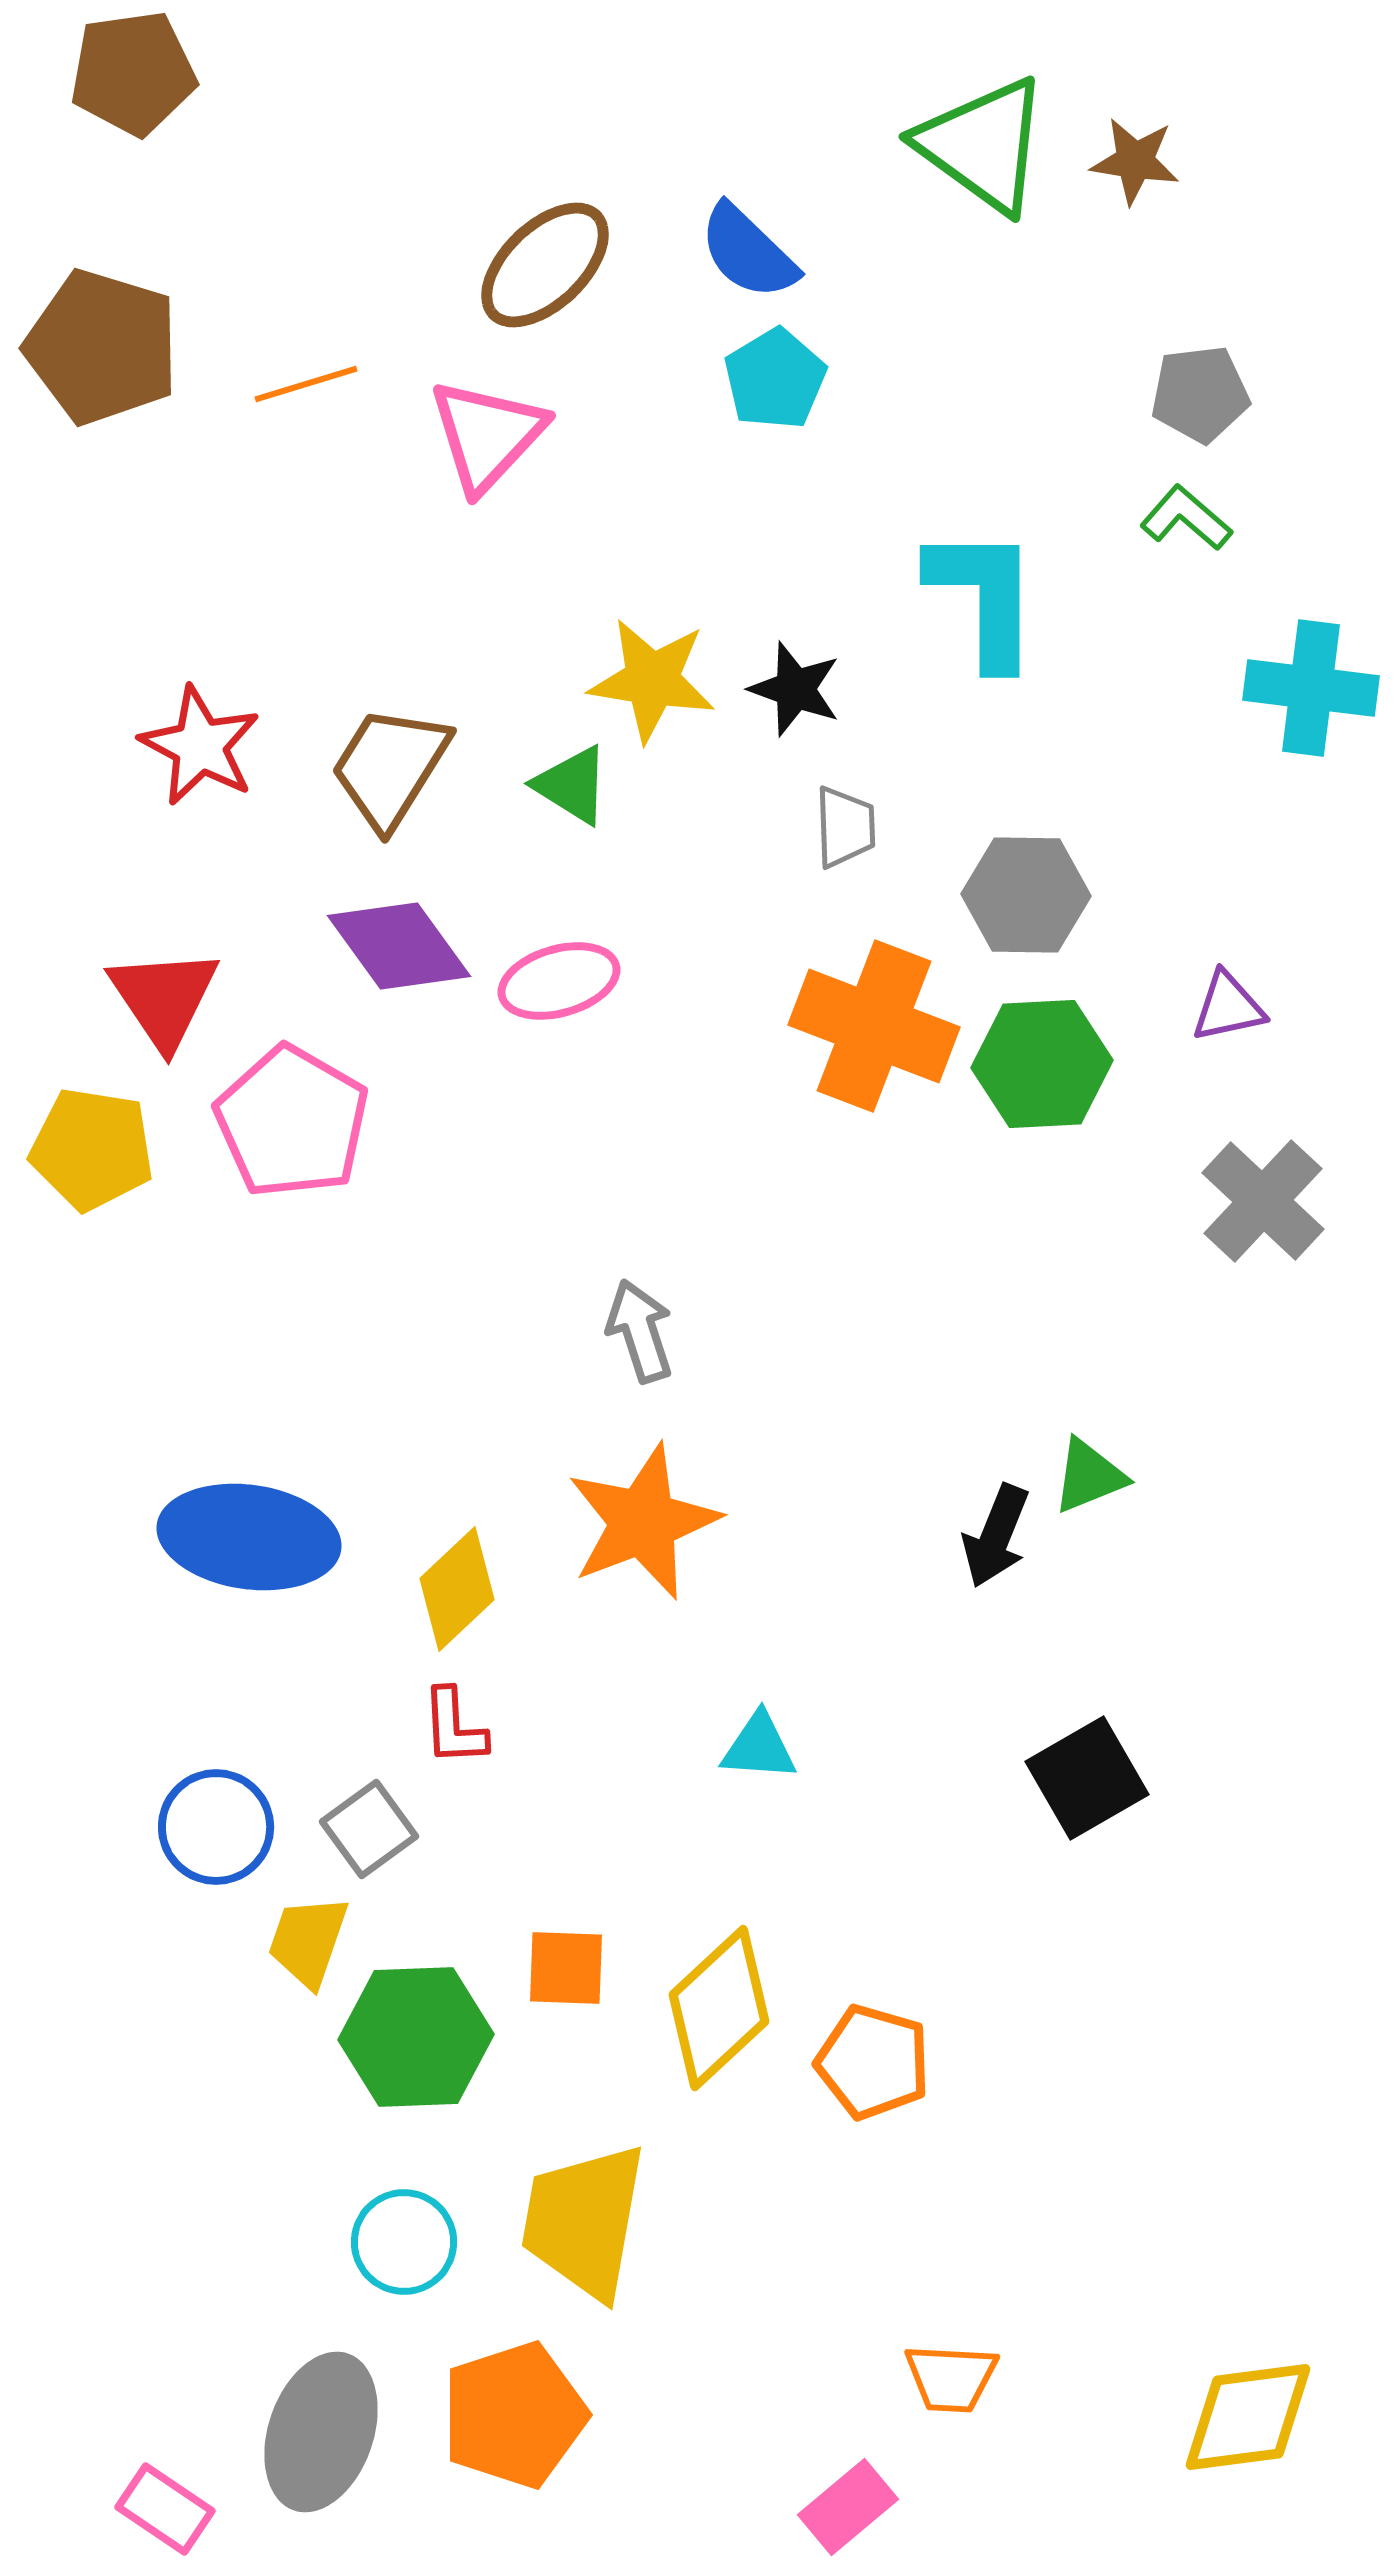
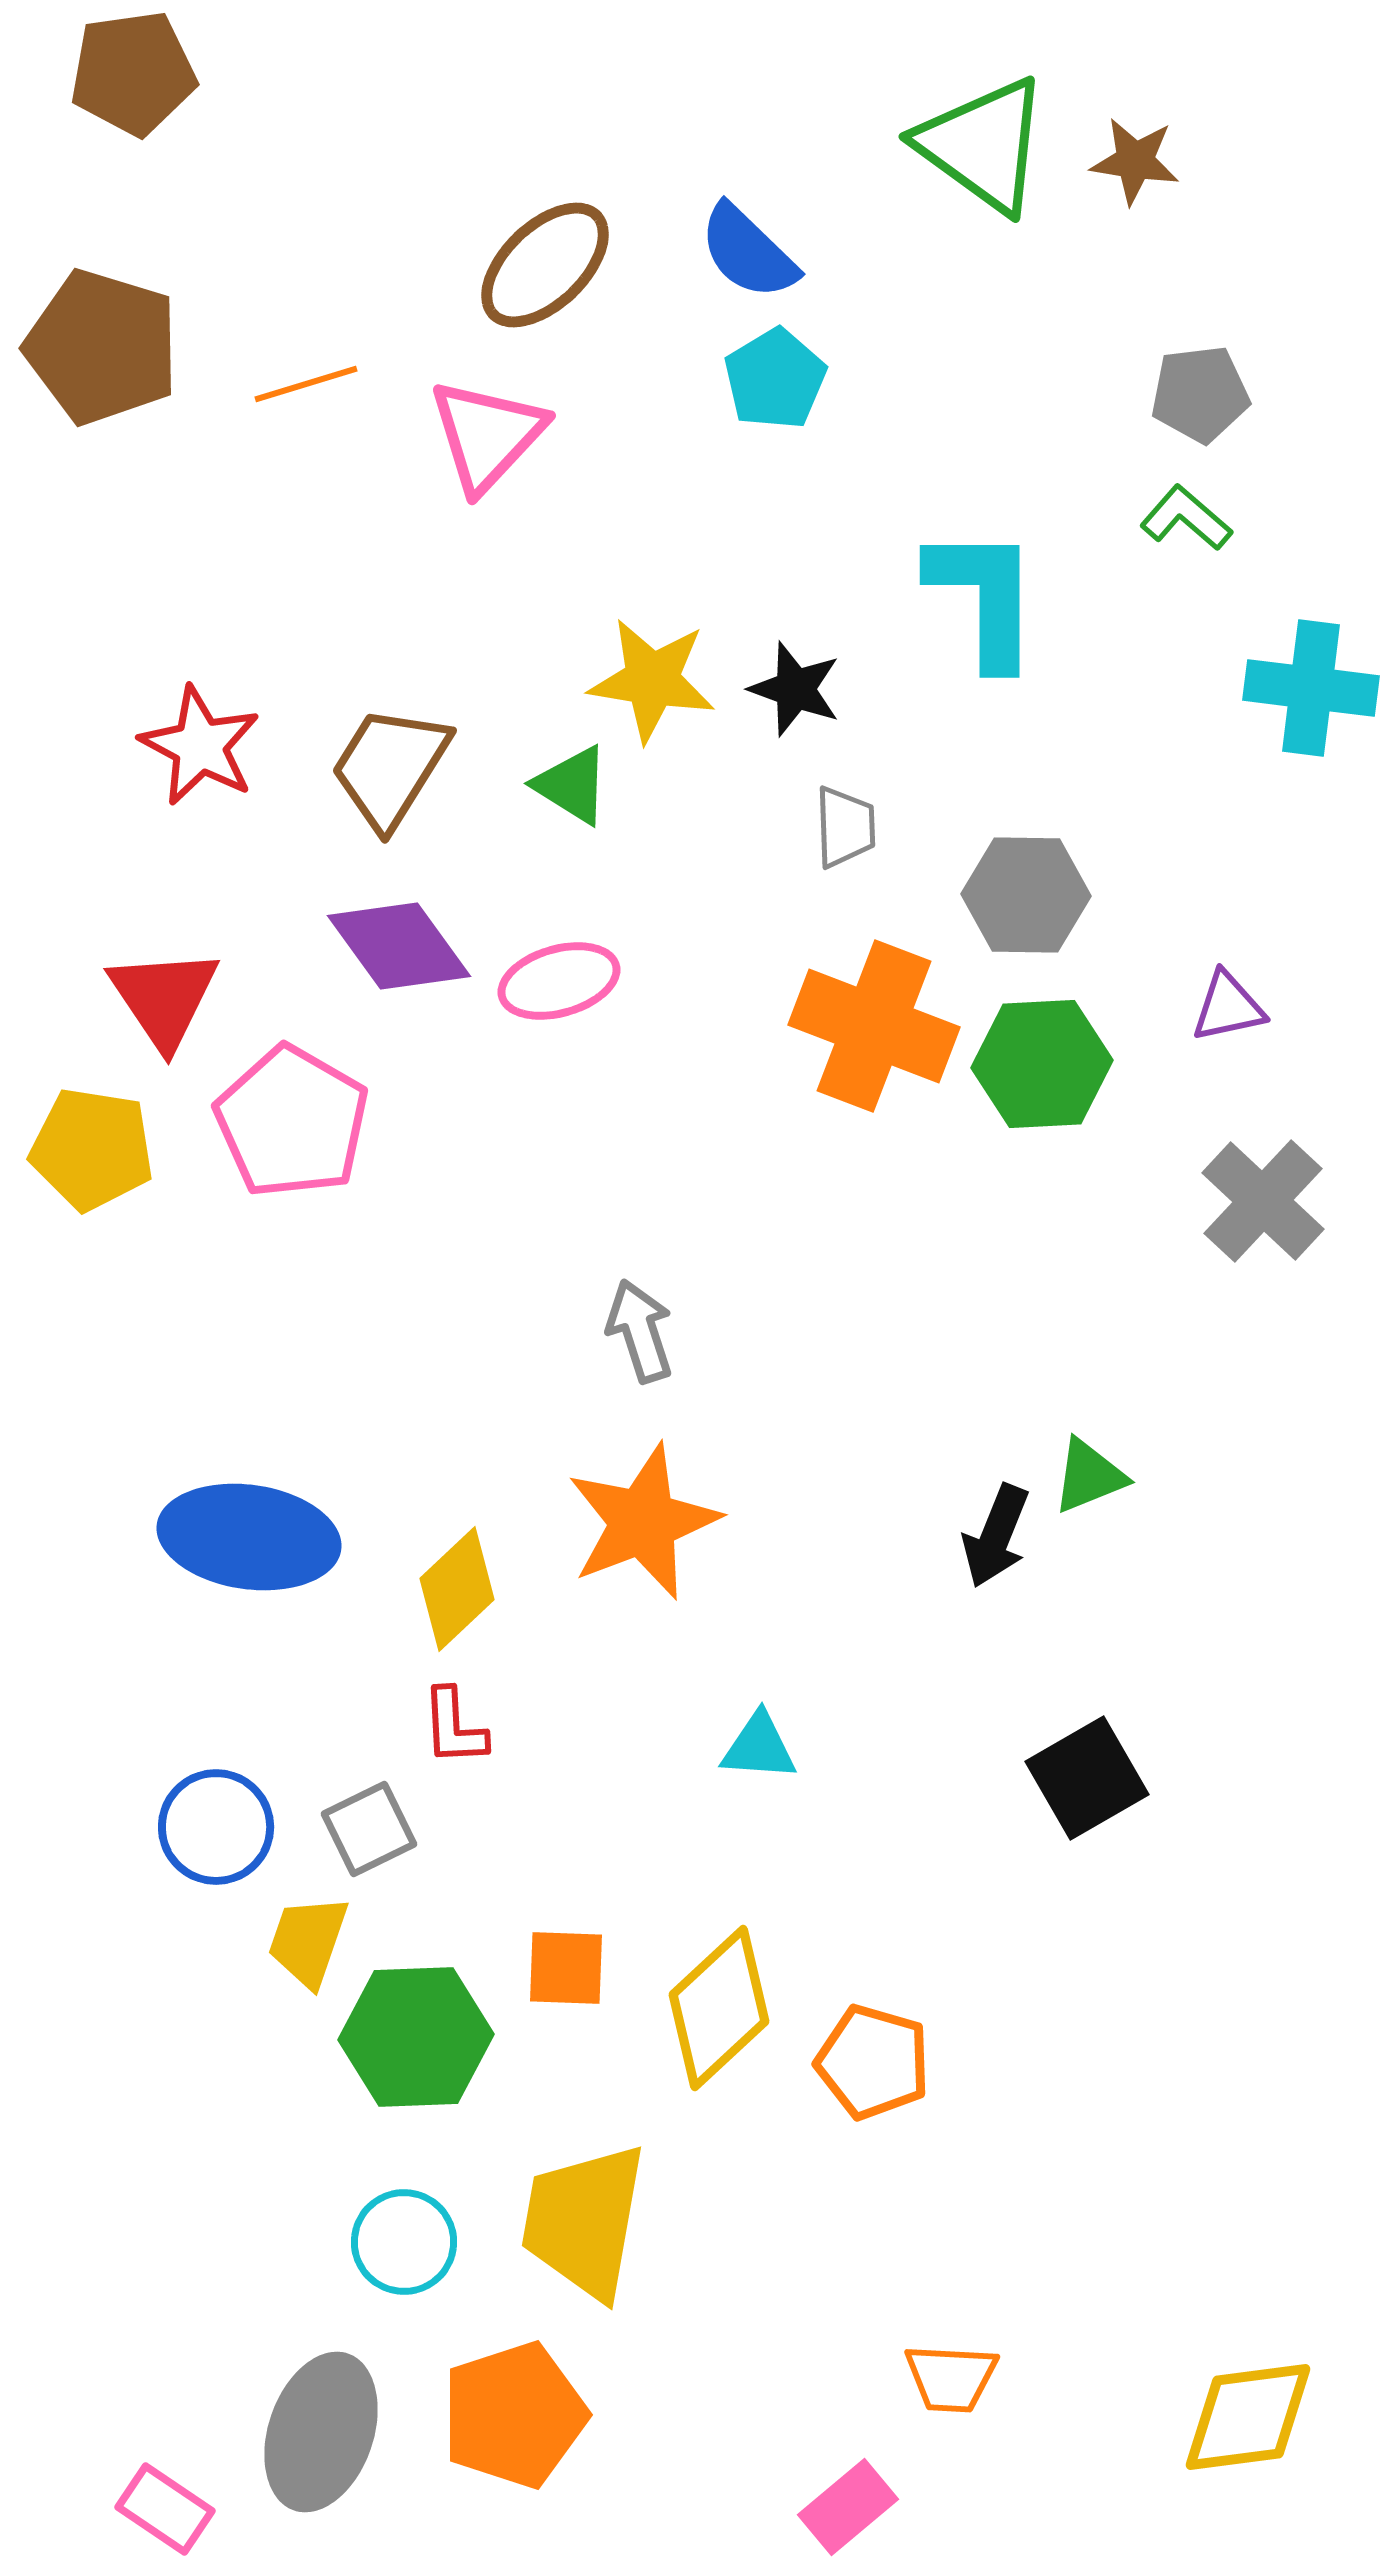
gray square at (369, 1829): rotated 10 degrees clockwise
